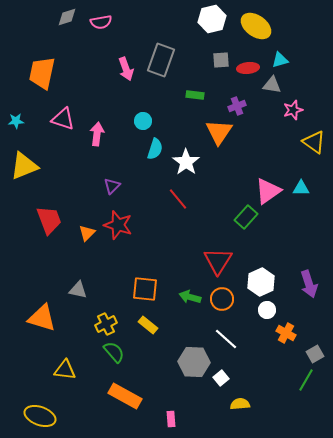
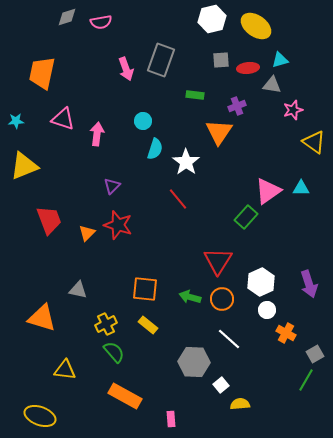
white line at (226, 339): moved 3 px right
white square at (221, 378): moved 7 px down
